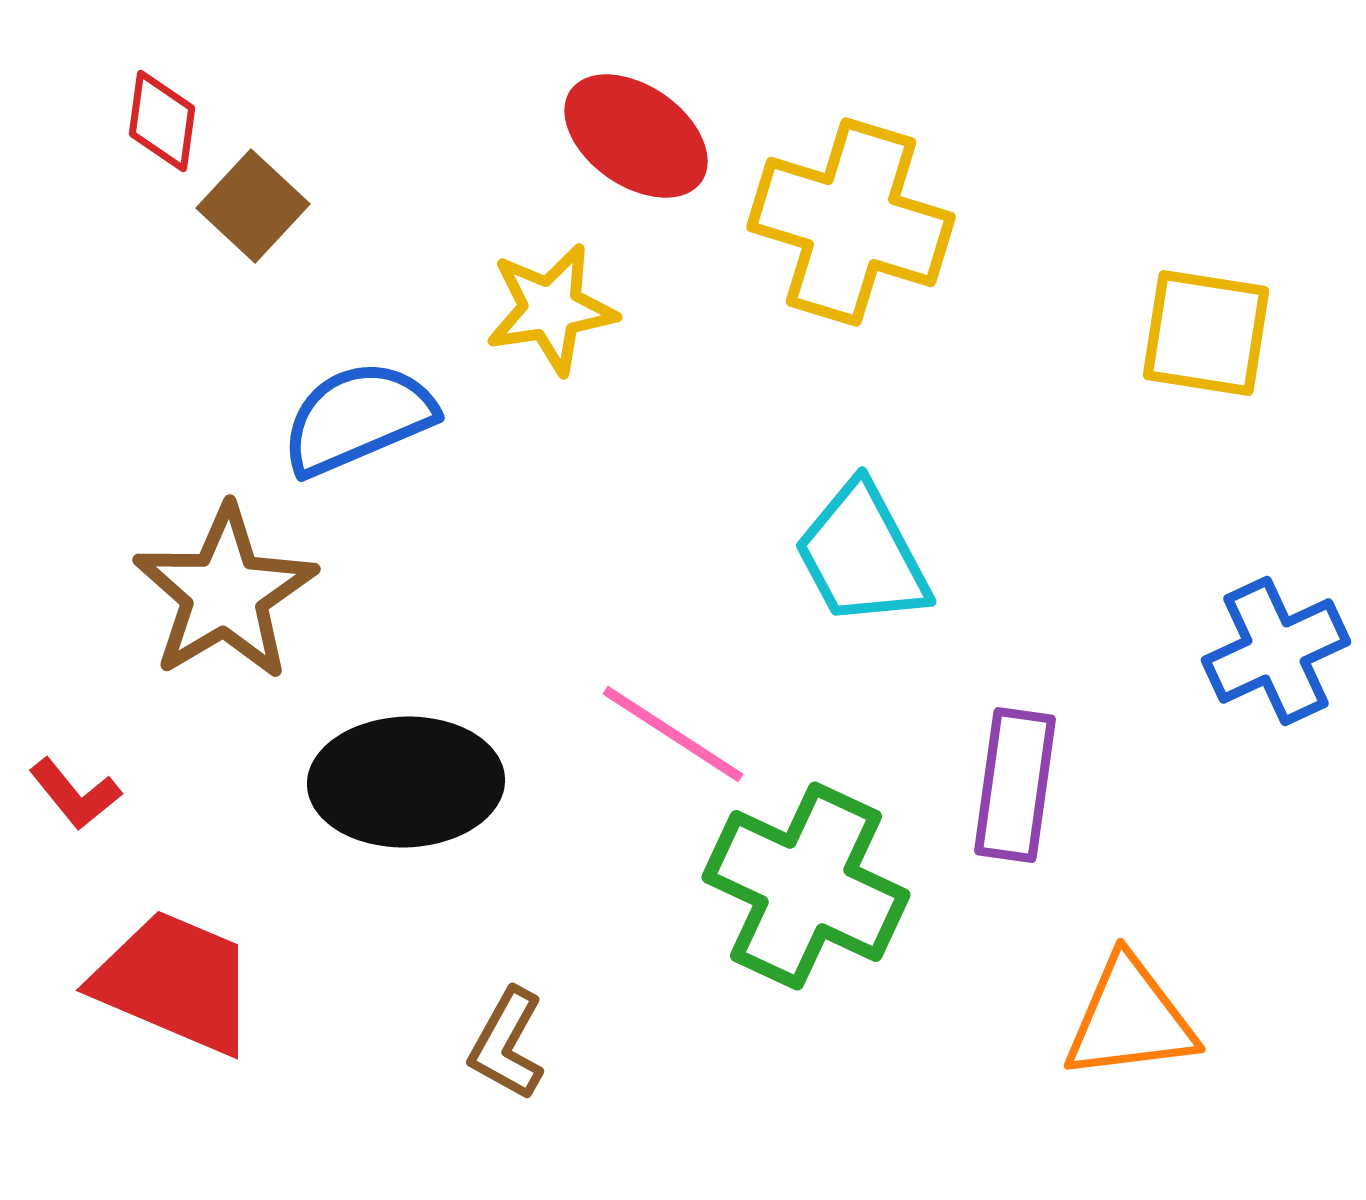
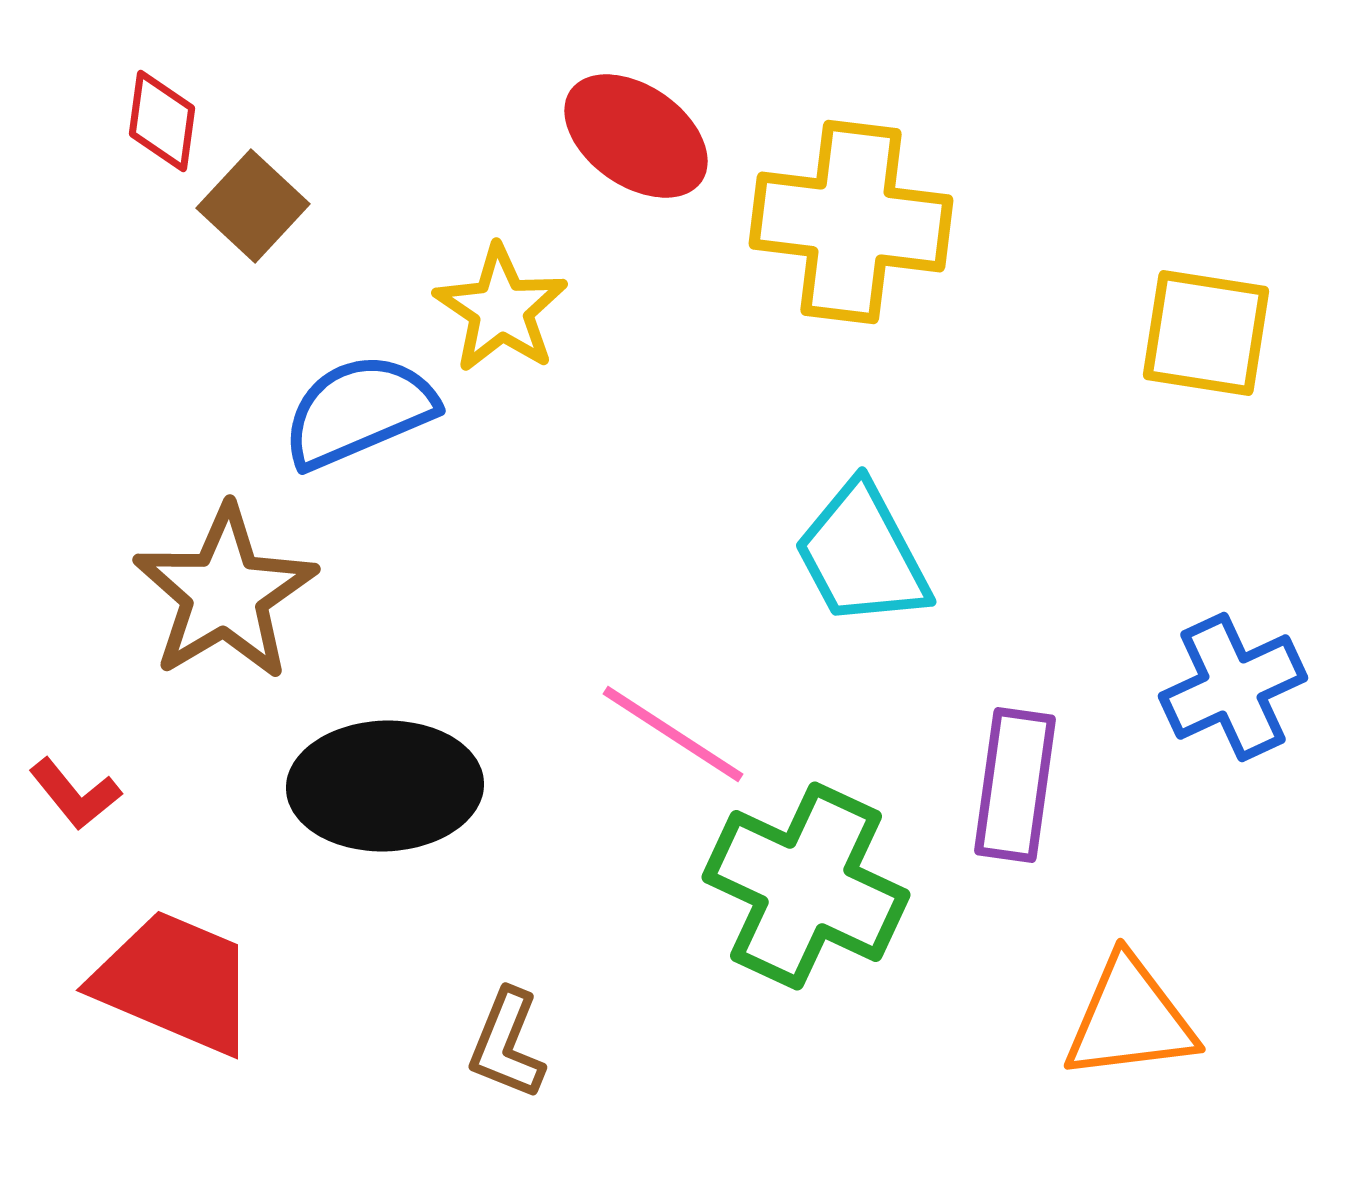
yellow cross: rotated 10 degrees counterclockwise
yellow star: moved 50 px left; rotated 29 degrees counterclockwise
blue semicircle: moved 1 px right, 7 px up
blue cross: moved 43 px left, 36 px down
black ellipse: moved 21 px left, 4 px down
brown L-shape: rotated 7 degrees counterclockwise
